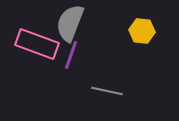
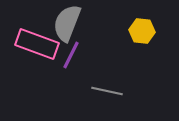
gray semicircle: moved 3 px left
purple line: rotated 8 degrees clockwise
